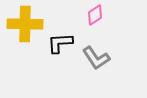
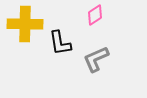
black L-shape: rotated 96 degrees counterclockwise
gray L-shape: moved 1 px down; rotated 100 degrees clockwise
